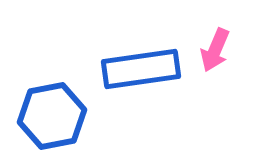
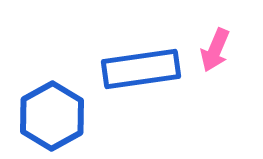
blue hexagon: rotated 18 degrees counterclockwise
